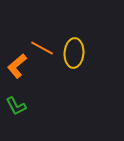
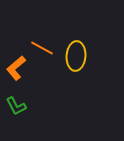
yellow ellipse: moved 2 px right, 3 px down
orange L-shape: moved 1 px left, 2 px down
